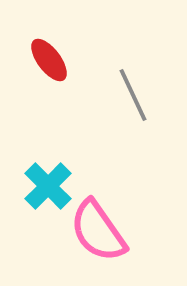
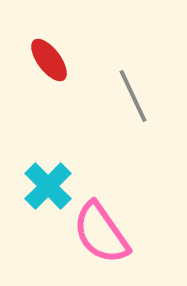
gray line: moved 1 px down
pink semicircle: moved 3 px right, 2 px down
